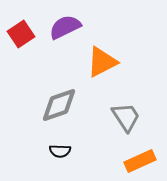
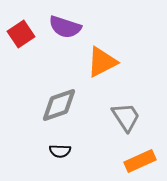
purple semicircle: rotated 136 degrees counterclockwise
